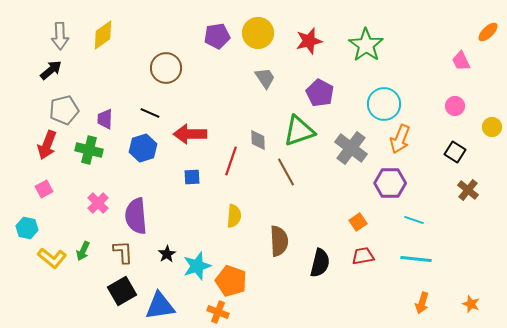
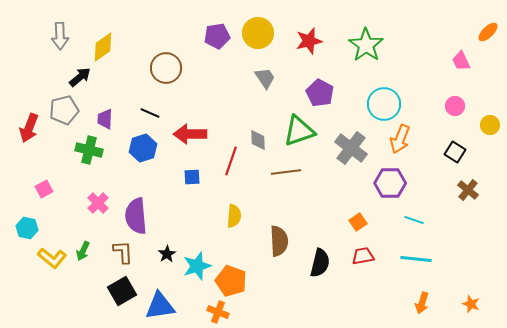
yellow diamond at (103, 35): moved 12 px down
black arrow at (51, 70): moved 29 px right, 7 px down
yellow circle at (492, 127): moved 2 px left, 2 px up
red arrow at (47, 145): moved 18 px left, 17 px up
brown line at (286, 172): rotated 68 degrees counterclockwise
